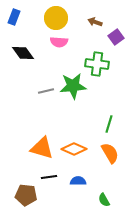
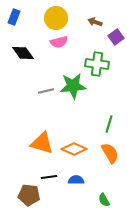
pink semicircle: rotated 18 degrees counterclockwise
orange triangle: moved 5 px up
blue semicircle: moved 2 px left, 1 px up
brown pentagon: moved 3 px right
